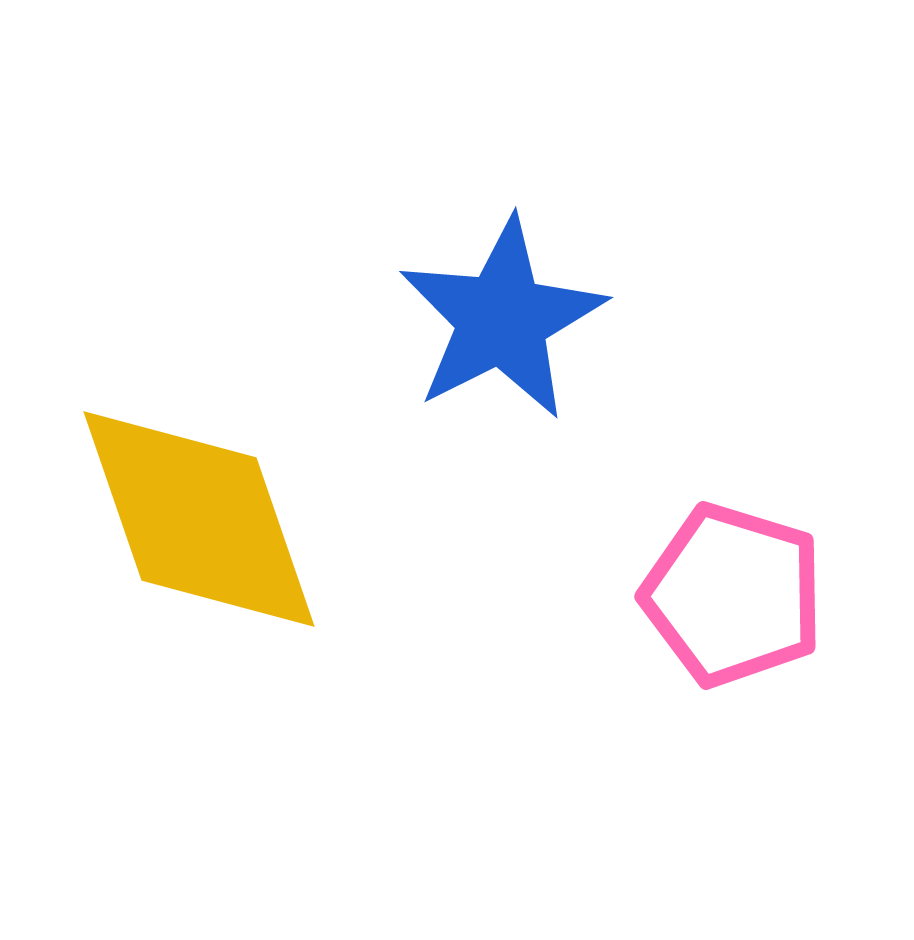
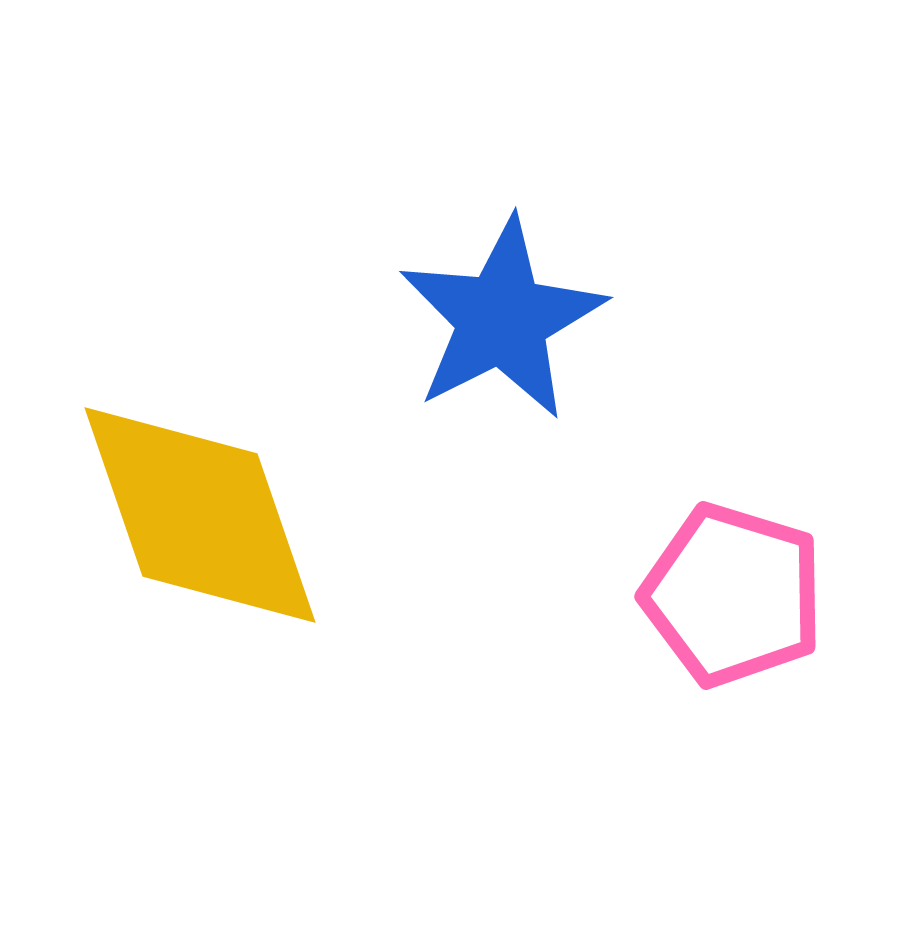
yellow diamond: moved 1 px right, 4 px up
